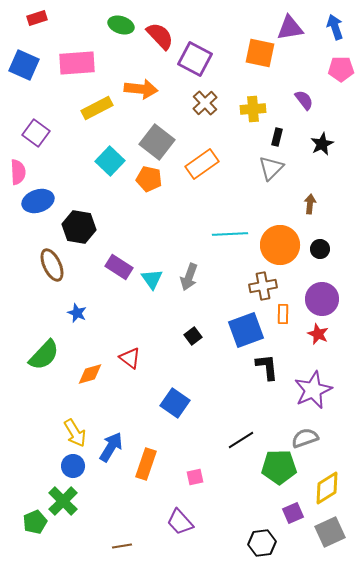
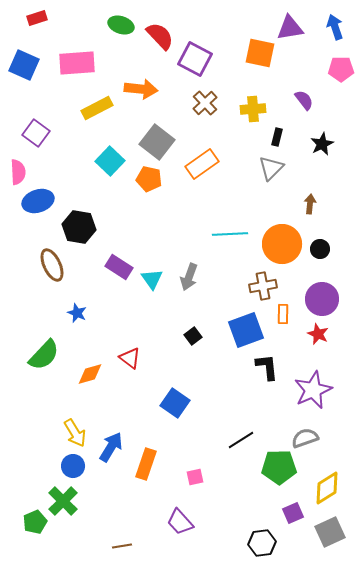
orange circle at (280, 245): moved 2 px right, 1 px up
